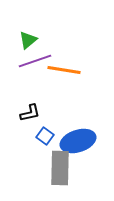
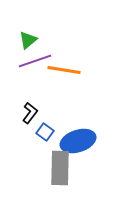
black L-shape: rotated 40 degrees counterclockwise
blue square: moved 4 px up
